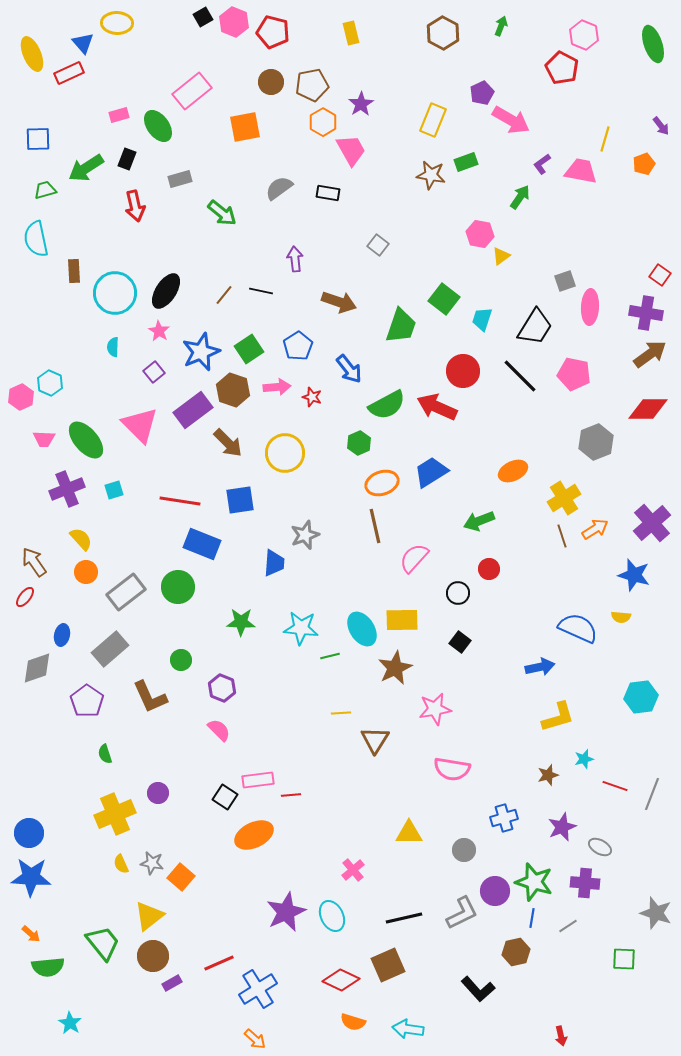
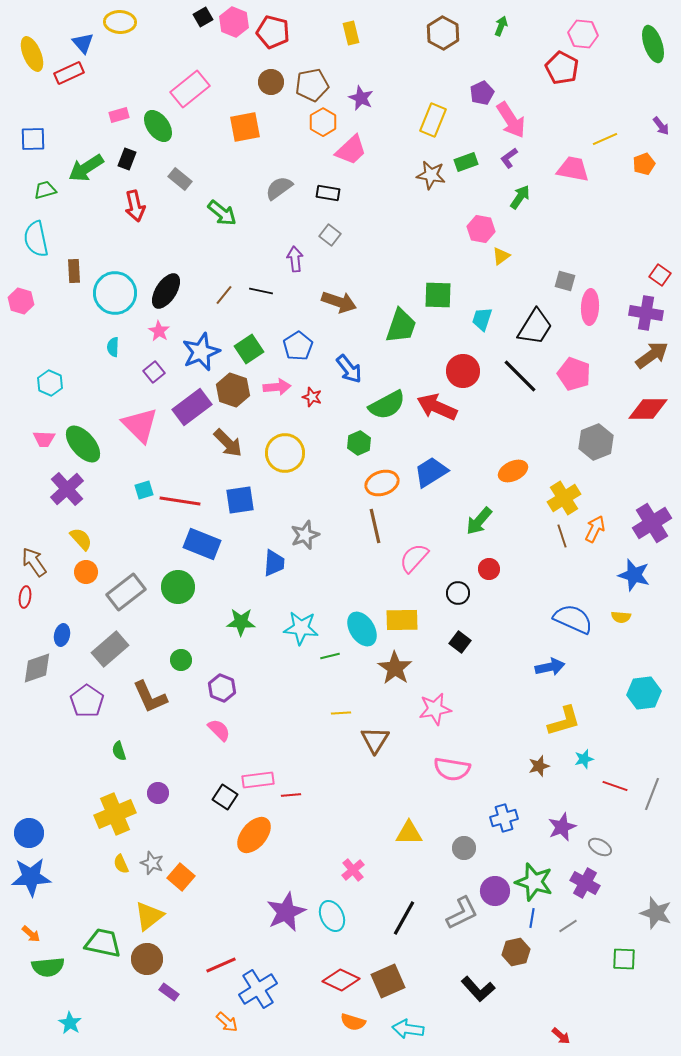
yellow ellipse at (117, 23): moved 3 px right, 1 px up
pink hexagon at (584, 35): moved 1 px left, 1 px up; rotated 16 degrees counterclockwise
pink rectangle at (192, 91): moved 2 px left, 2 px up
purple star at (361, 104): moved 6 px up; rotated 15 degrees counterclockwise
pink arrow at (511, 120): rotated 27 degrees clockwise
blue square at (38, 139): moved 5 px left
yellow line at (605, 139): rotated 50 degrees clockwise
pink trapezoid at (351, 150): rotated 76 degrees clockwise
purple L-shape at (542, 164): moved 33 px left, 6 px up
pink trapezoid at (581, 171): moved 8 px left, 2 px up
gray rectangle at (180, 179): rotated 55 degrees clockwise
pink hexagon at (480, 234): moved 1 px right, 5 px up
gray square at (378, 245): moved 48 px left, 10 px up
gray square at (565, 281): rotated 35 degrees clockwise
green square at (444, 299): moved 6 px left, 4 px up; rotated 36 degrees counterclockwise
brown arrow at (650, 354): moved 2 px right, 1 px down
pink pentagon at (574, 374): rotated 8 degrees clockwise
pink hexagon at (21, 397): moved 96 px up; rotated 20 degrees counterclockwise
purple rectangle at (193, 410): moved 1 px left, 3 px up
green ellipse at (86, 440): moved 3 px left, 4 px down
purple cross at (67, 489): rotated 20 degrees counterclockwise
cyan square at (114, 490): moved 30 px right
green arrow at (479, 521): rotated 28 degrees counterclockwise
purple cross at (652, 523): rotated 9 degrees clockwise
orange arrow at (595, 529): rotated 32 degrees counterclockwise
red ellipse at (25, 597): rotated 30 degrees counterclockwise
blue semicircle at (578, 628): moved 5 px left, 9 px up
blue arrow at (540, 667): moved 10 px right
brown star at (395, 668): rotated 12 degrees counterclockwise
cyan hexagon at (641, 697): moved 3 px right, 4 px up
yellow L-shape at (558, 717): moved 6 px right, 4 px down
green semicircle at (105, 754): moved 14 px right, 3 px up
brown star at (548, 775): moved 9 px left, 9 px up
orange ellipse at (254, 835): rotated 24 degrees counterclockwise
gray circle at (464, 850): moved 2 px up
gray star at (152, 863): rotated 10 degrees clockwise
blue star at (31, 877): rotated 6 degrees counterclockwise
purple cross at (585, 883): rotated 24 degrees clockwise
black line at (404, 918): rotated 48 degrees counterclockwise
green trapezoid at (103, 943): rotated 39 degrees counterclockwise
brown circle at (153, 956): moved 6 px left, 3 px down
red line at (219, 963): moved 2 px right, 2 px down
brown square at (388, 965): moved 16 px down
purple rectangle at (172, 983): moved 3 px left, 9 px down; rotated 66 degrees clockwise
red arrow at (561, 1036): rotated 36 degrees counterclockwise
orange arrow at (255, 1039): moved 28 px left, 17 px up
